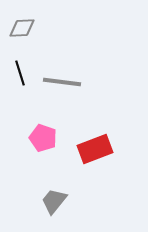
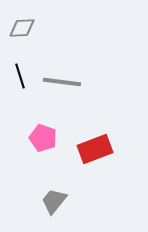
black line: moved 3 px down
